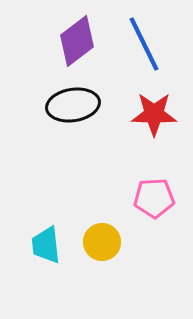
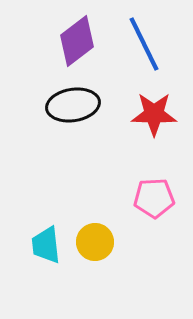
yellow circle: moved 7 px left
